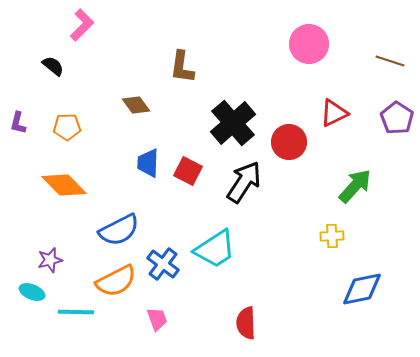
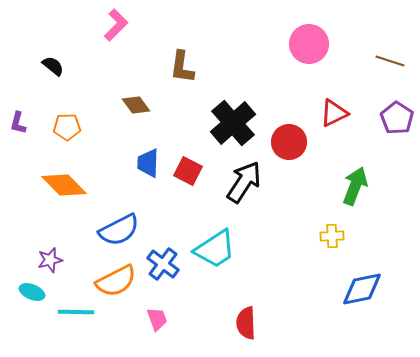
pink L-shape: moved 34 px right
green arrow: rotated 21 degrees counterclockwise
